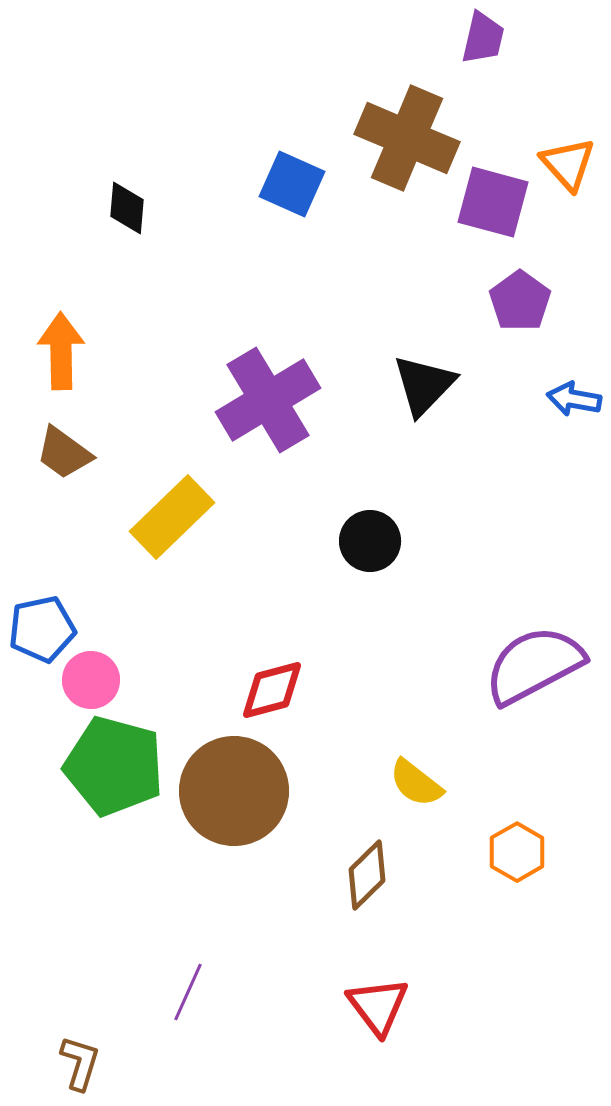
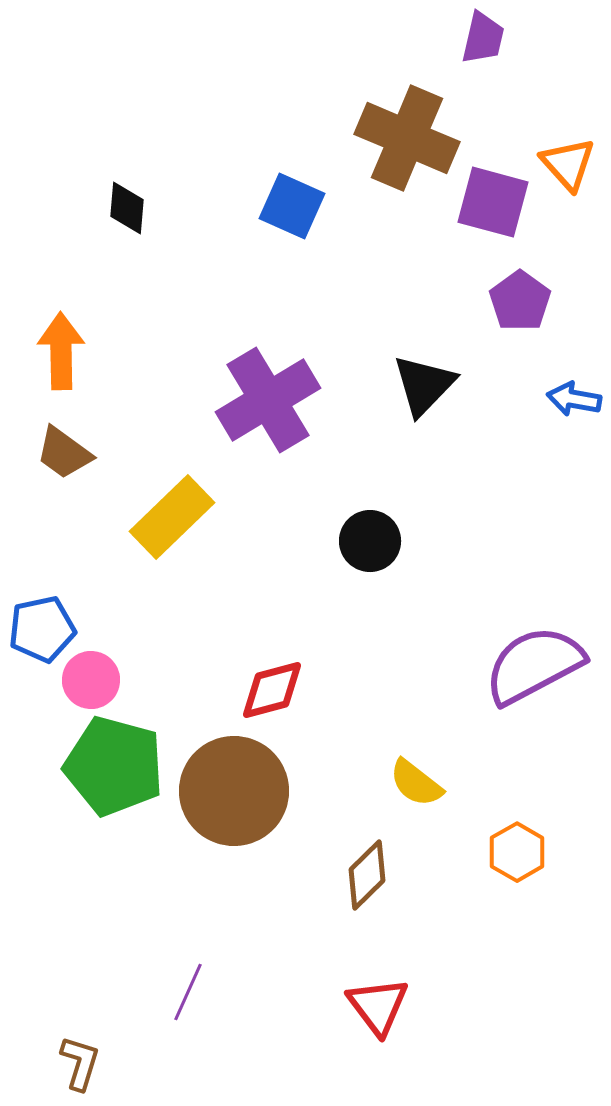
blue square: moved 22 px down
